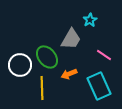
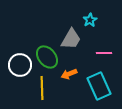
pink line: moved 2 px up; rotated 35 degrees counterclockwise
